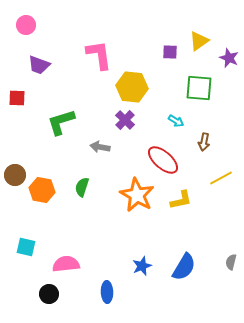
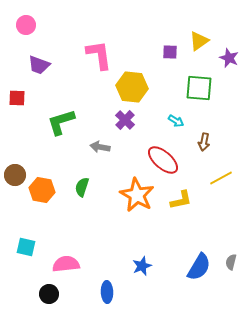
blue semicircle: moved 15 px right
